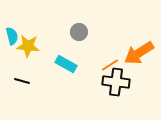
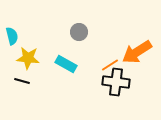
yellow star: moved 12 px down
orange arrow: moved 2 px left, 1 px up
